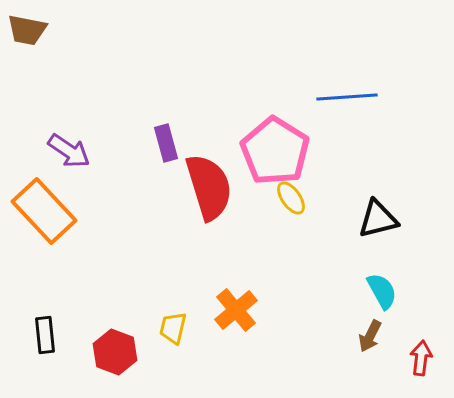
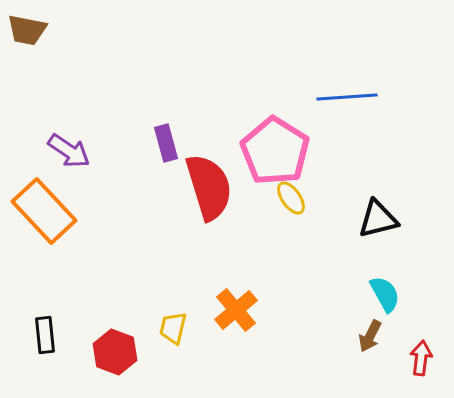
cyan semicircle: moved 3 px right, 3 px down
